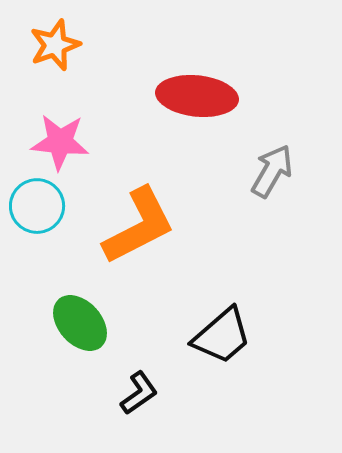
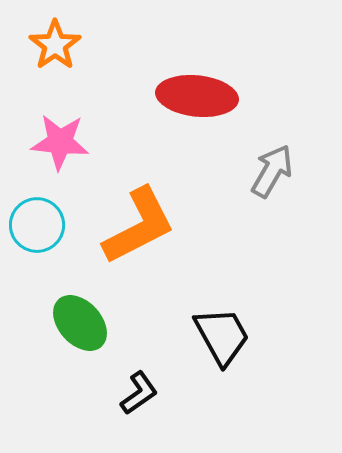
orange star: rotated 15 degrees counterclockwise
cyan circle: moved 19 px down
black trapezoid: rotated 78 degrees counterclockwise
